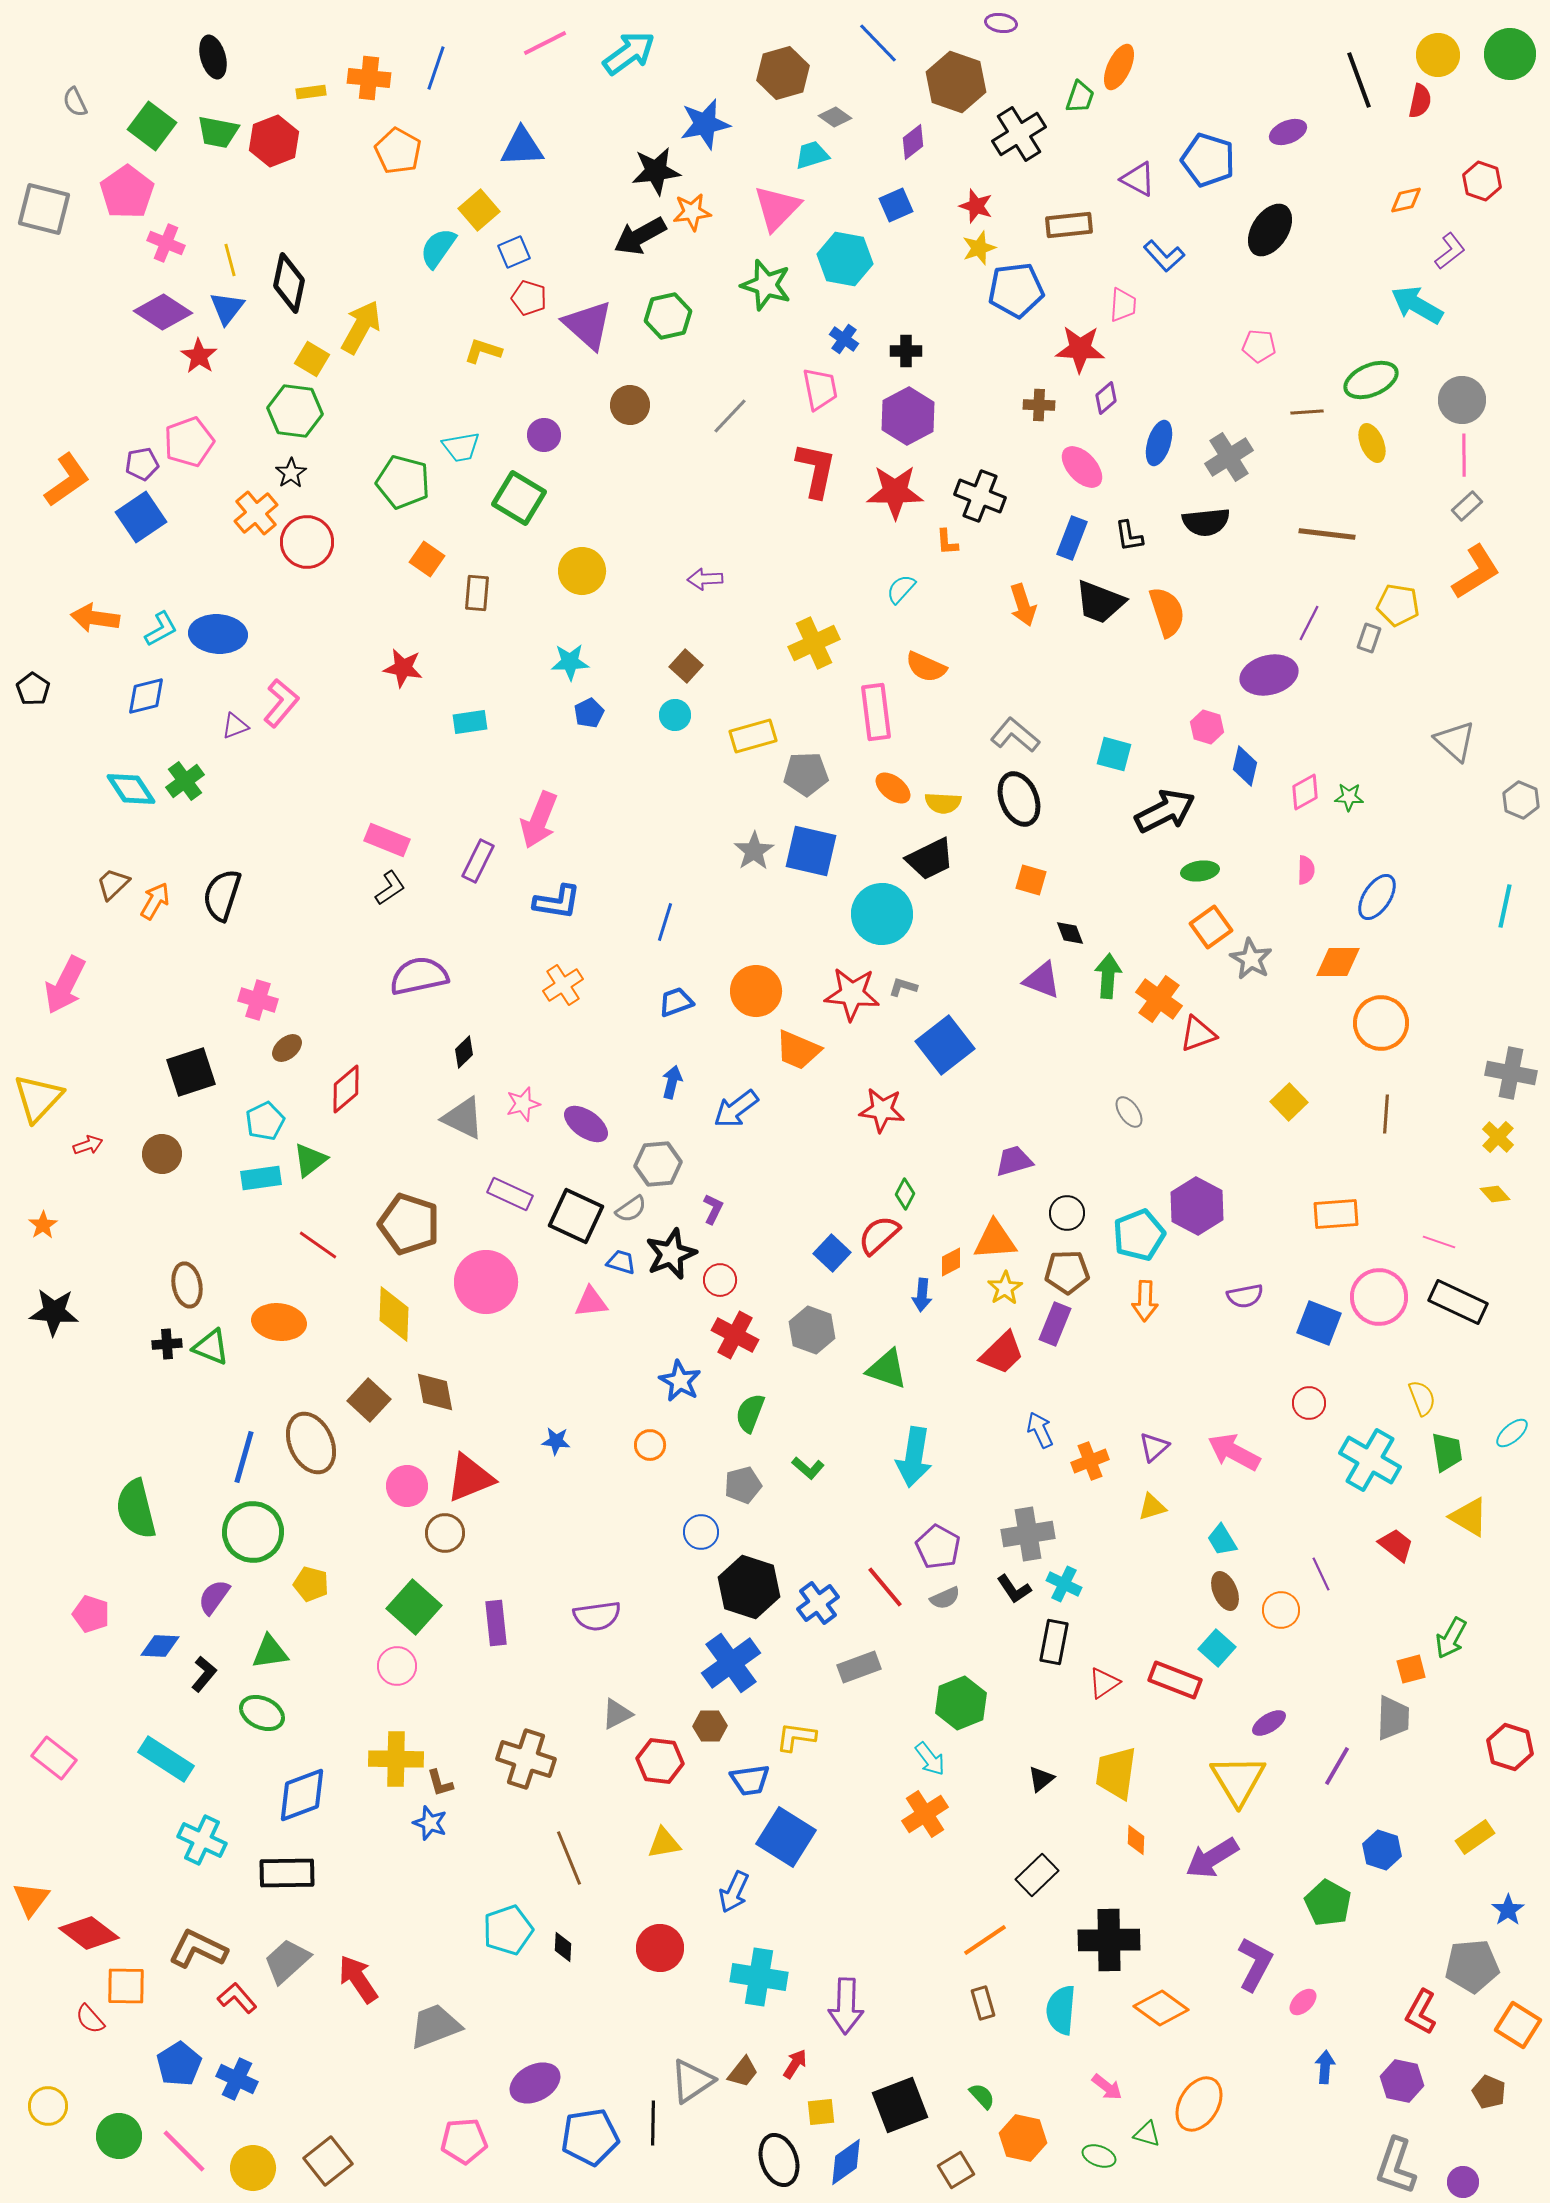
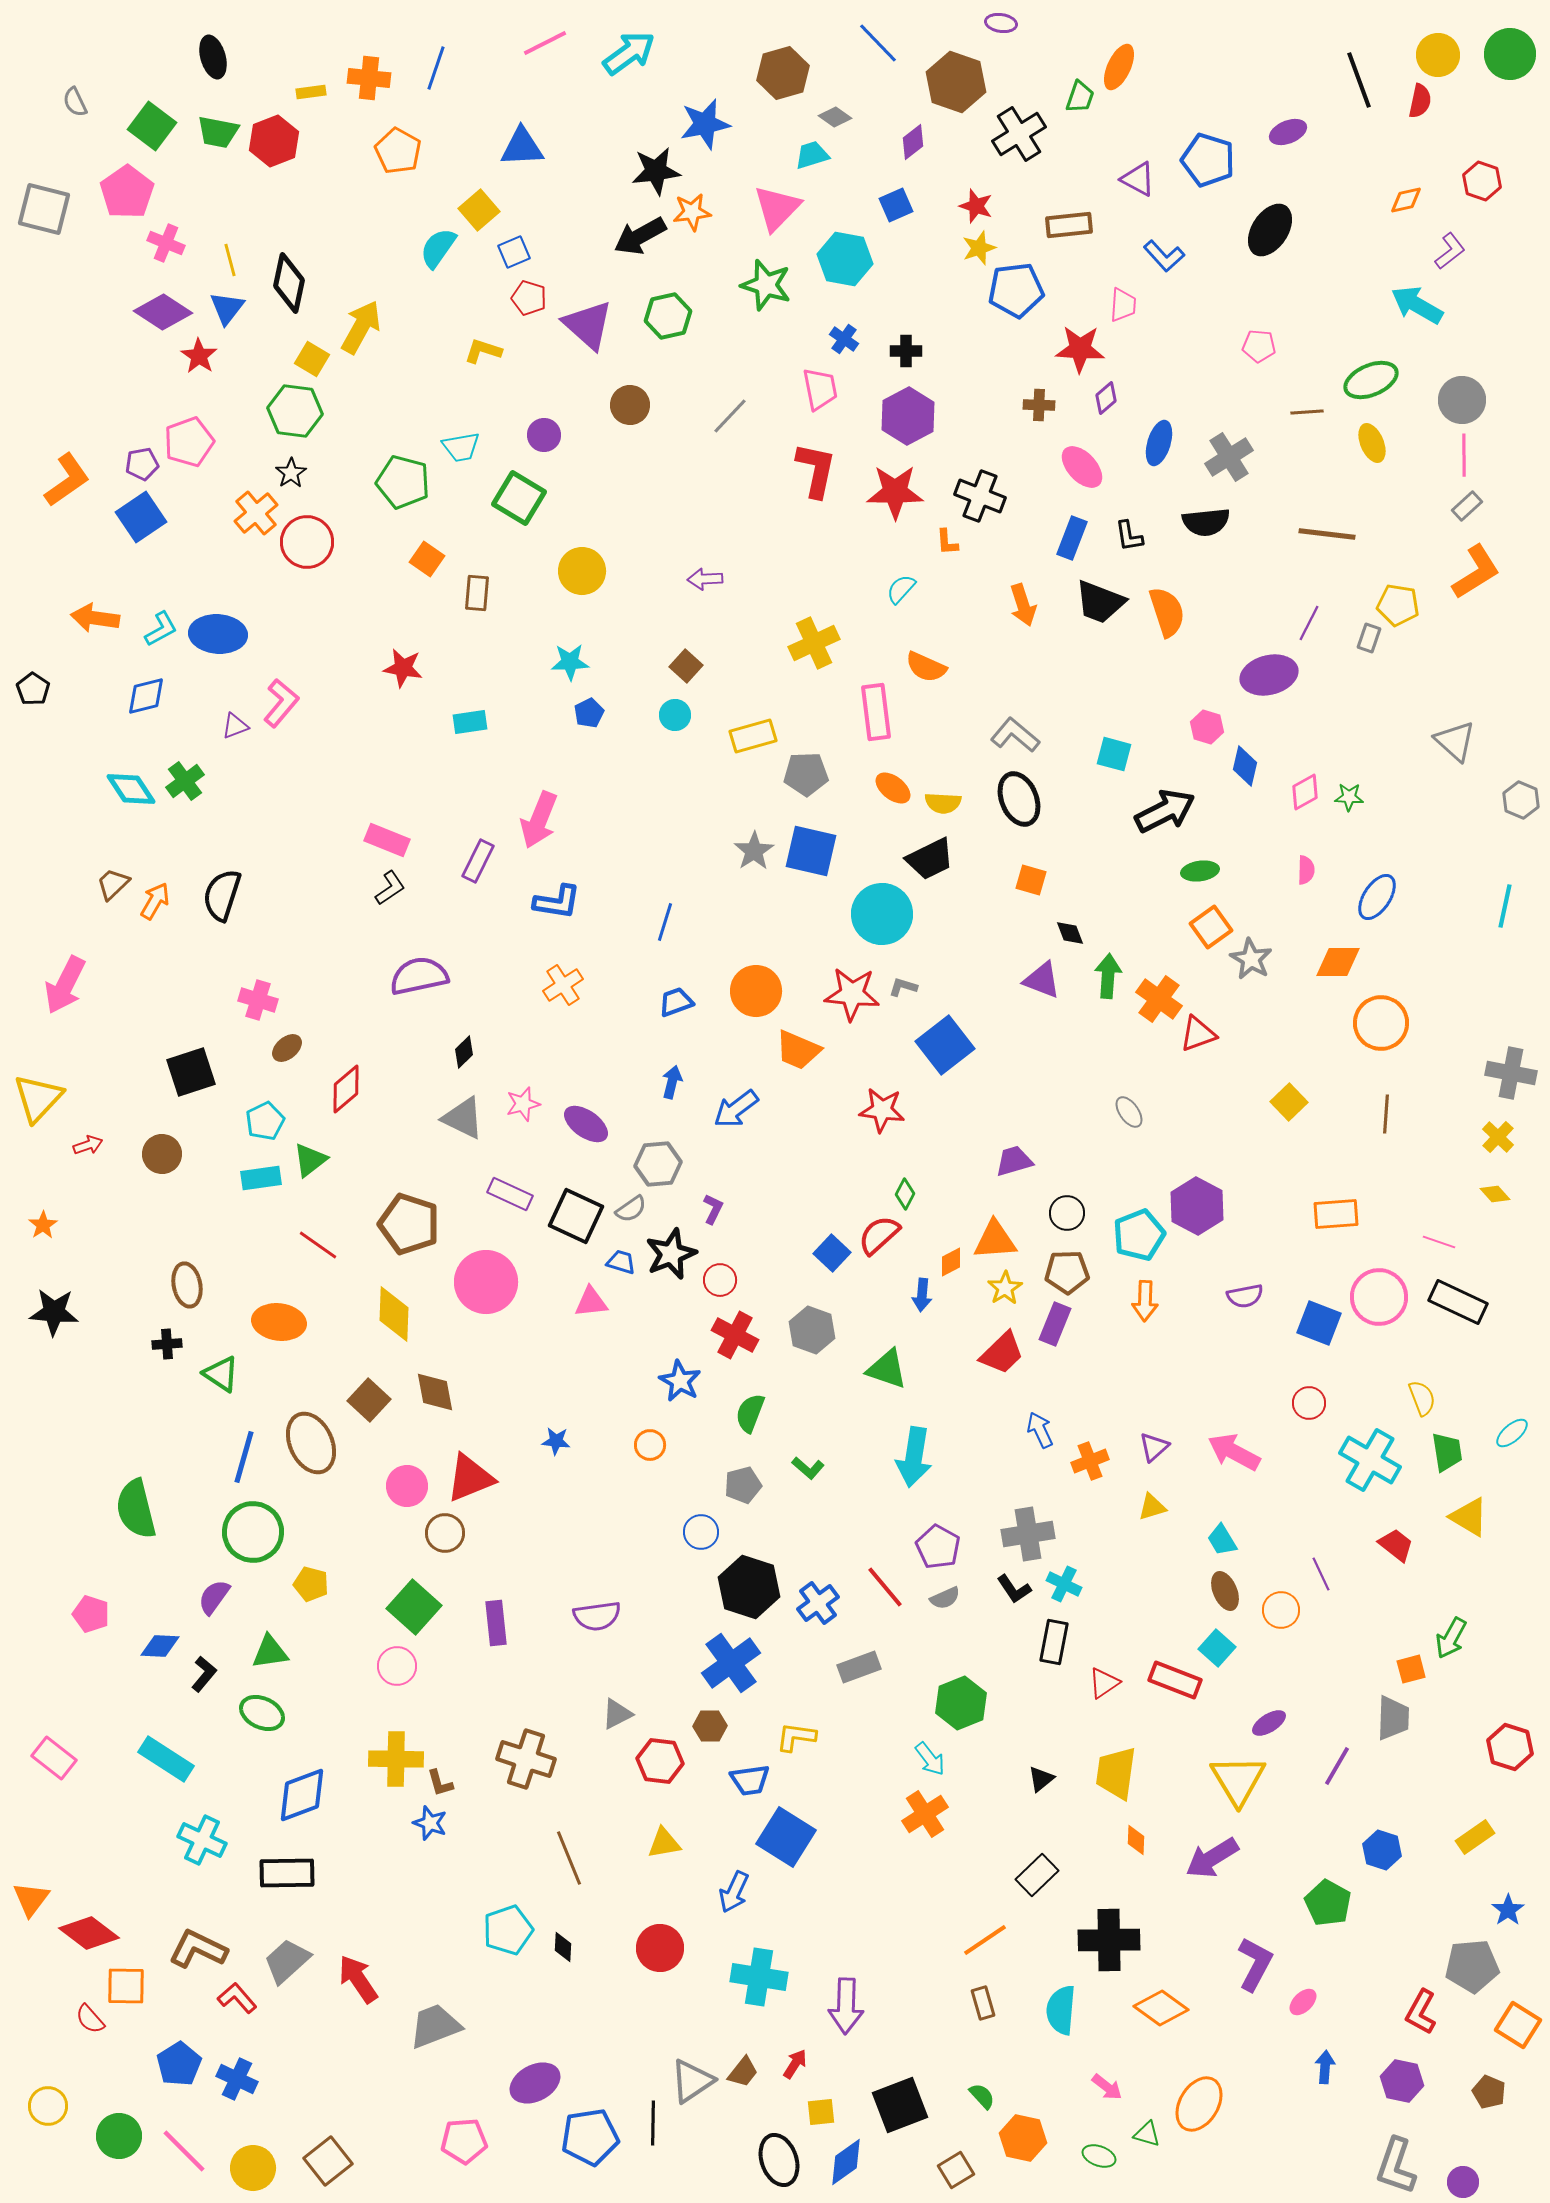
green triangle at (211, 1347): moved 10 px right, 27 px down; rotated 12 degrees clockwise
